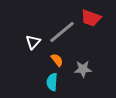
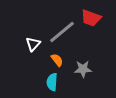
white triangle: moved 2 px down
